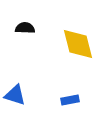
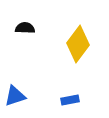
yellow diamond: rotated 51 degrees clockwise
blue triangle: moved 1 px down; rotated 35 degrees counterclockwise
